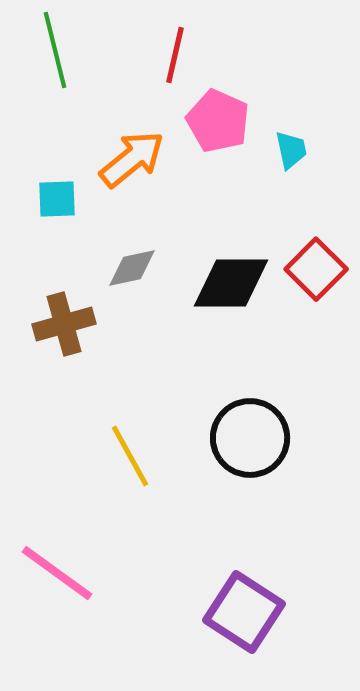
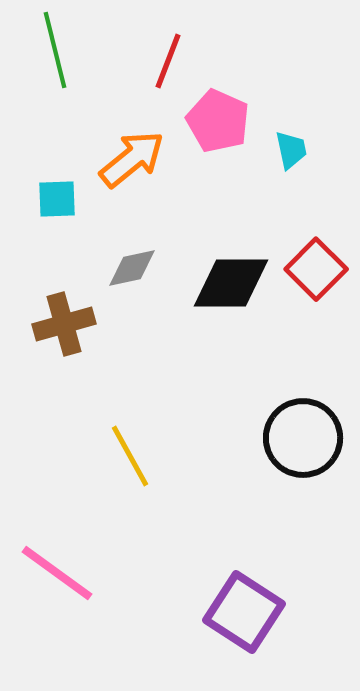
red line: moved 7 px left, 6 px down; rotated 8 degrees clockwise
black circle: moved 53 px right
